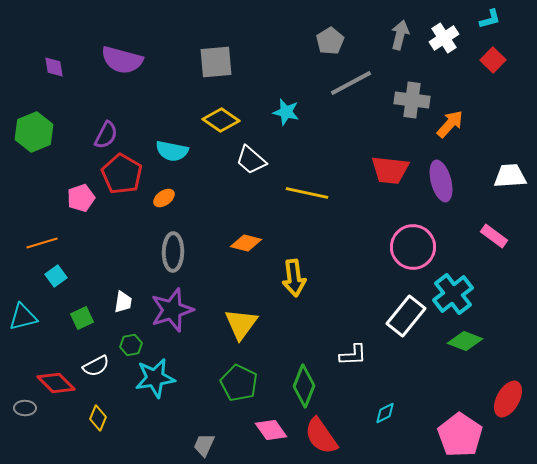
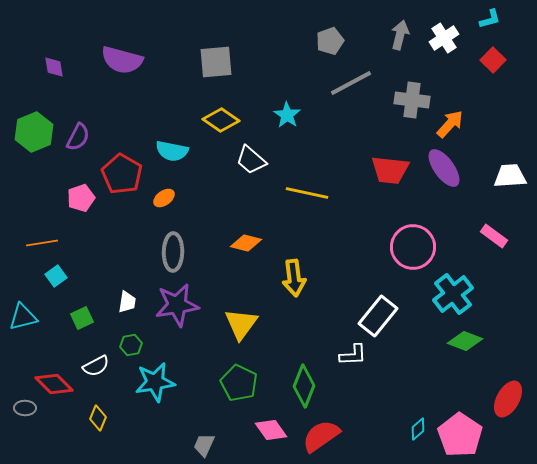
gray pentagon at (330, 41): rotated 12 degrees clockwise
cyan star at (286, 112): moved 1 px right, 3 px down; rotated 20 degrees clockwise
purple semicircle at (106, 135): moved 28 px left, 2 px down
purple ellipse at (441, 181): moved 3 px right, 13 px up; rotated 21 degrees counterclockwise
orange line at (42, 243): rotated 8 degrees clockwise
white trapezoid at (123, 302): moved 4 px right
purple star at (172, 310): moved 5 px right, 5 px up; rotated 9 degrees clockwise
white rectangle at (406, 316): moved 28 px left
cyan star at (155, 378): moved 4 px down
red diamond at (56, 383): moved 2 px left, 1 px down
cyan diamond at (385, 413): moved 33 px right, 16 px down; rotated 15 degrees counterclockwise
red semicircle at (321, 436): rotated 90 degrees clockwise
